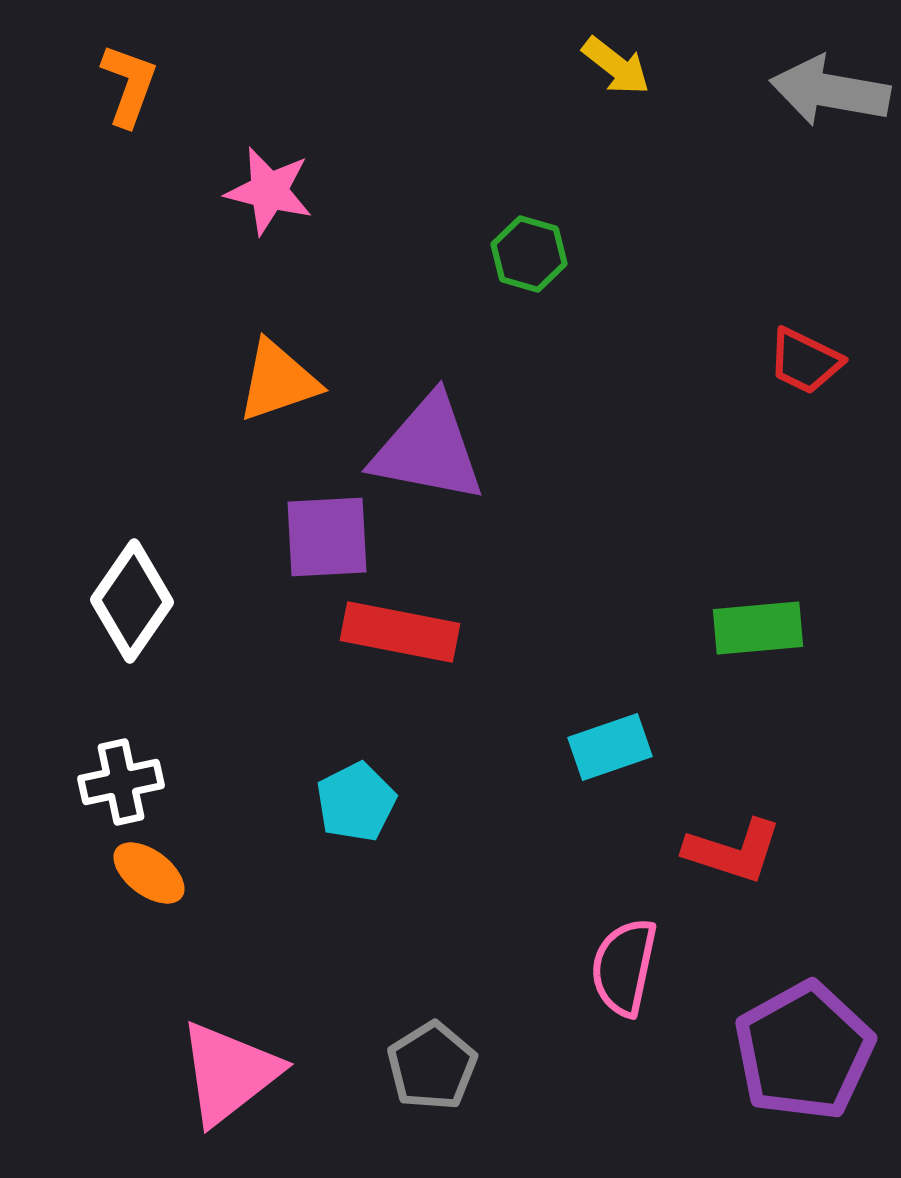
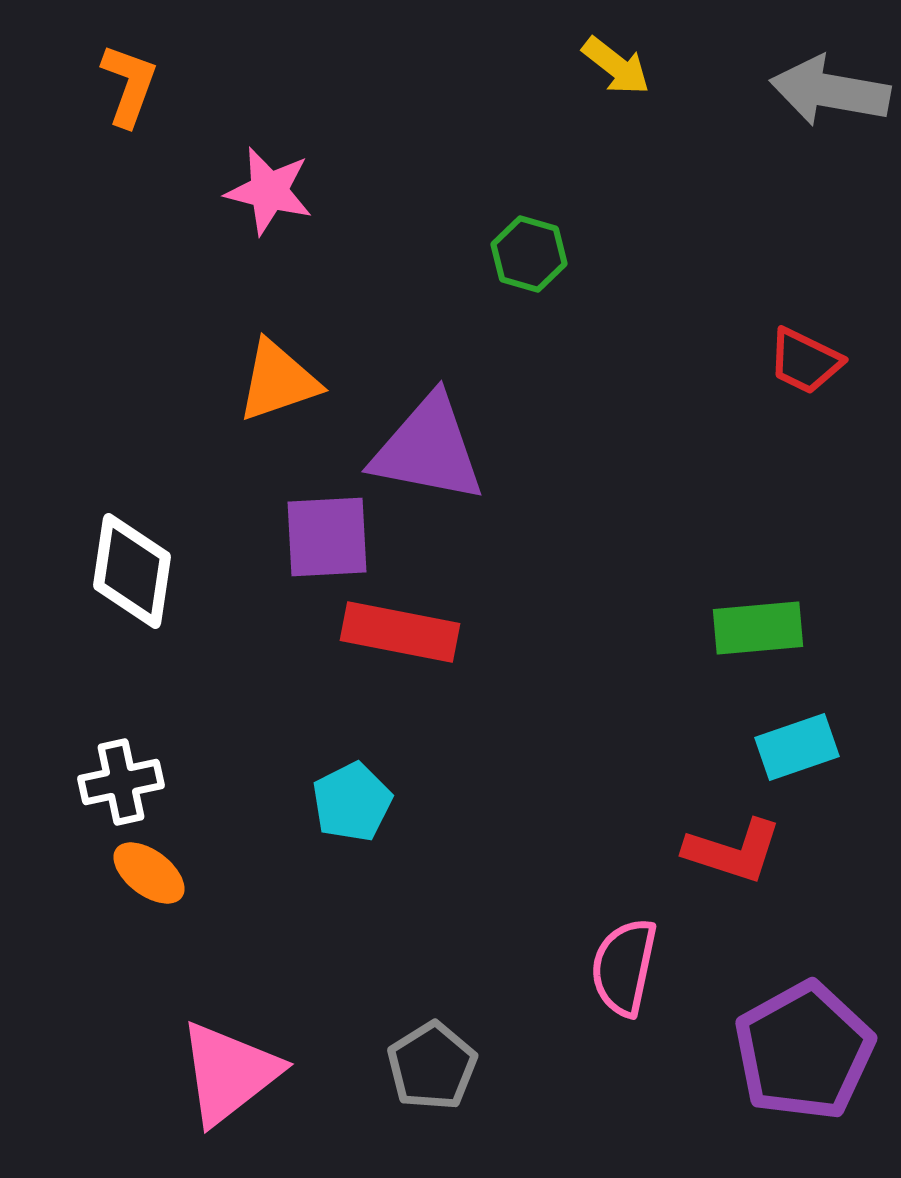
white diamond: moved 30 px up; rotated 26 degrees counterclockwise
cyan rectangle: moved 187 px right
cyan pentagon: moved 4 px left
